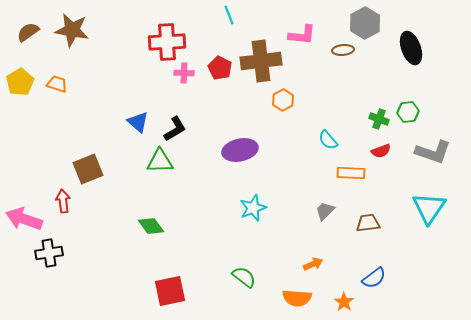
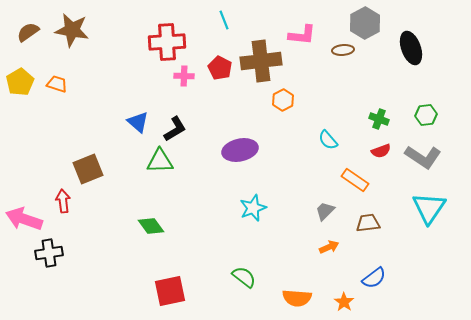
cyan line: moved 5 px left, 5 px down
pink cross: moved 3 px down
green hexagon: moved 18 px right, 3 px down
gray L-shape: moved 10 px left, 5 px down; rotated 15 degrees clockwise
orange rectangle: moved 4 px right, 7 px down; rotated 32 degrees clockwise
orange arrow: moved 16 px right, 17 px up
